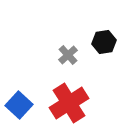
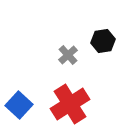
black hexagon: moved 1 px left, 1 px up
red cross: moved 1 px right, 1 px down
